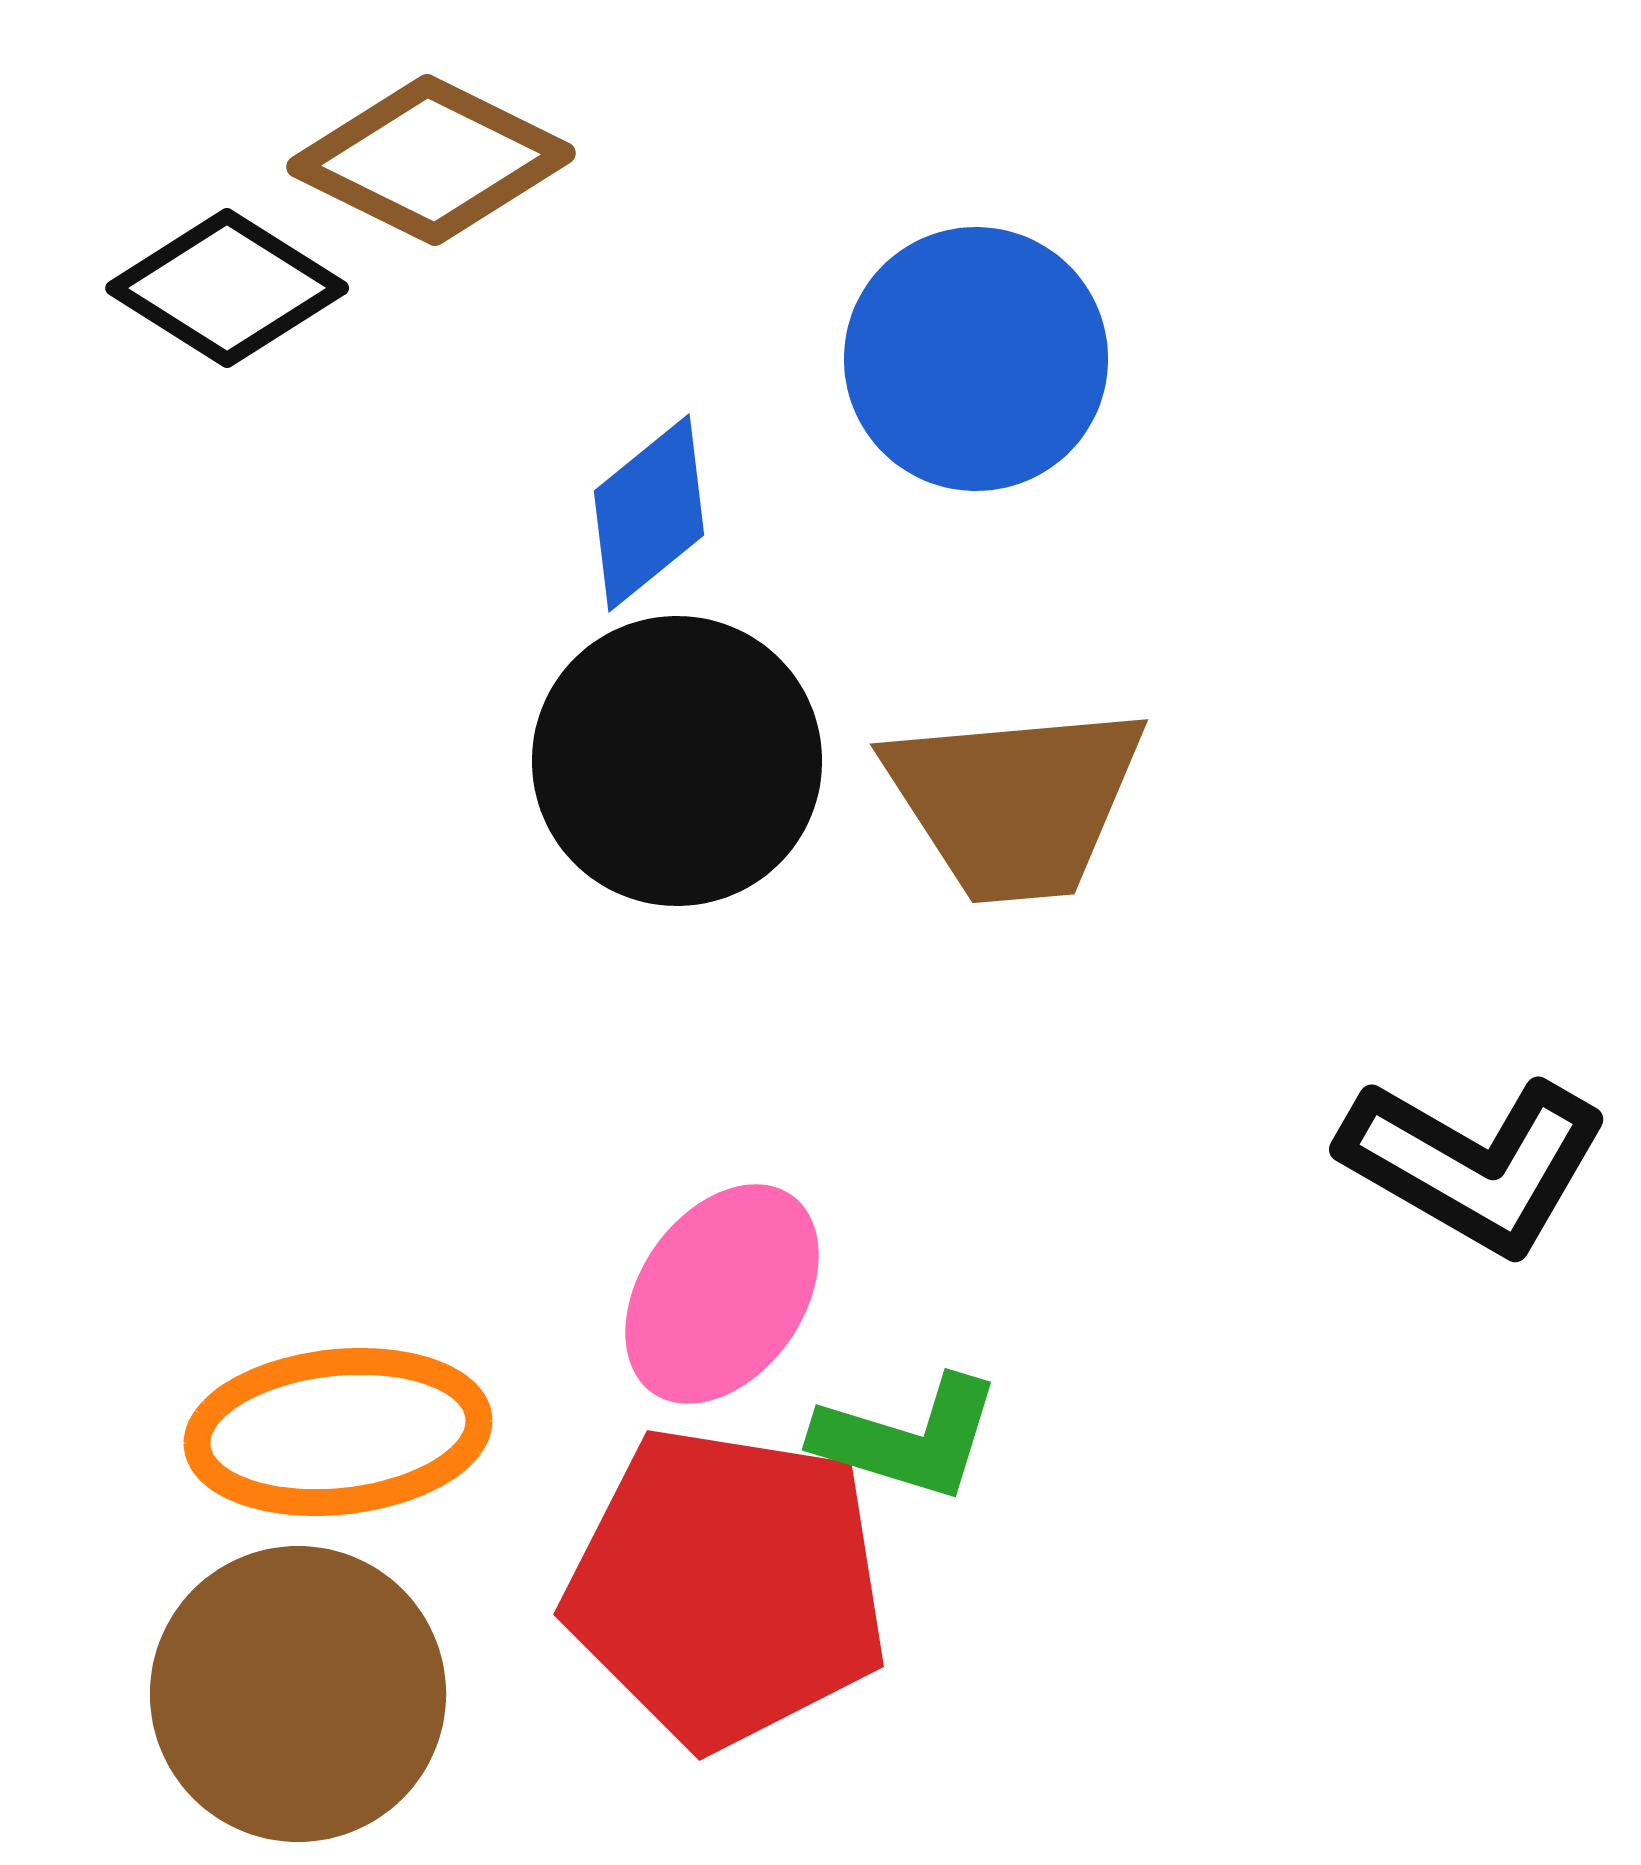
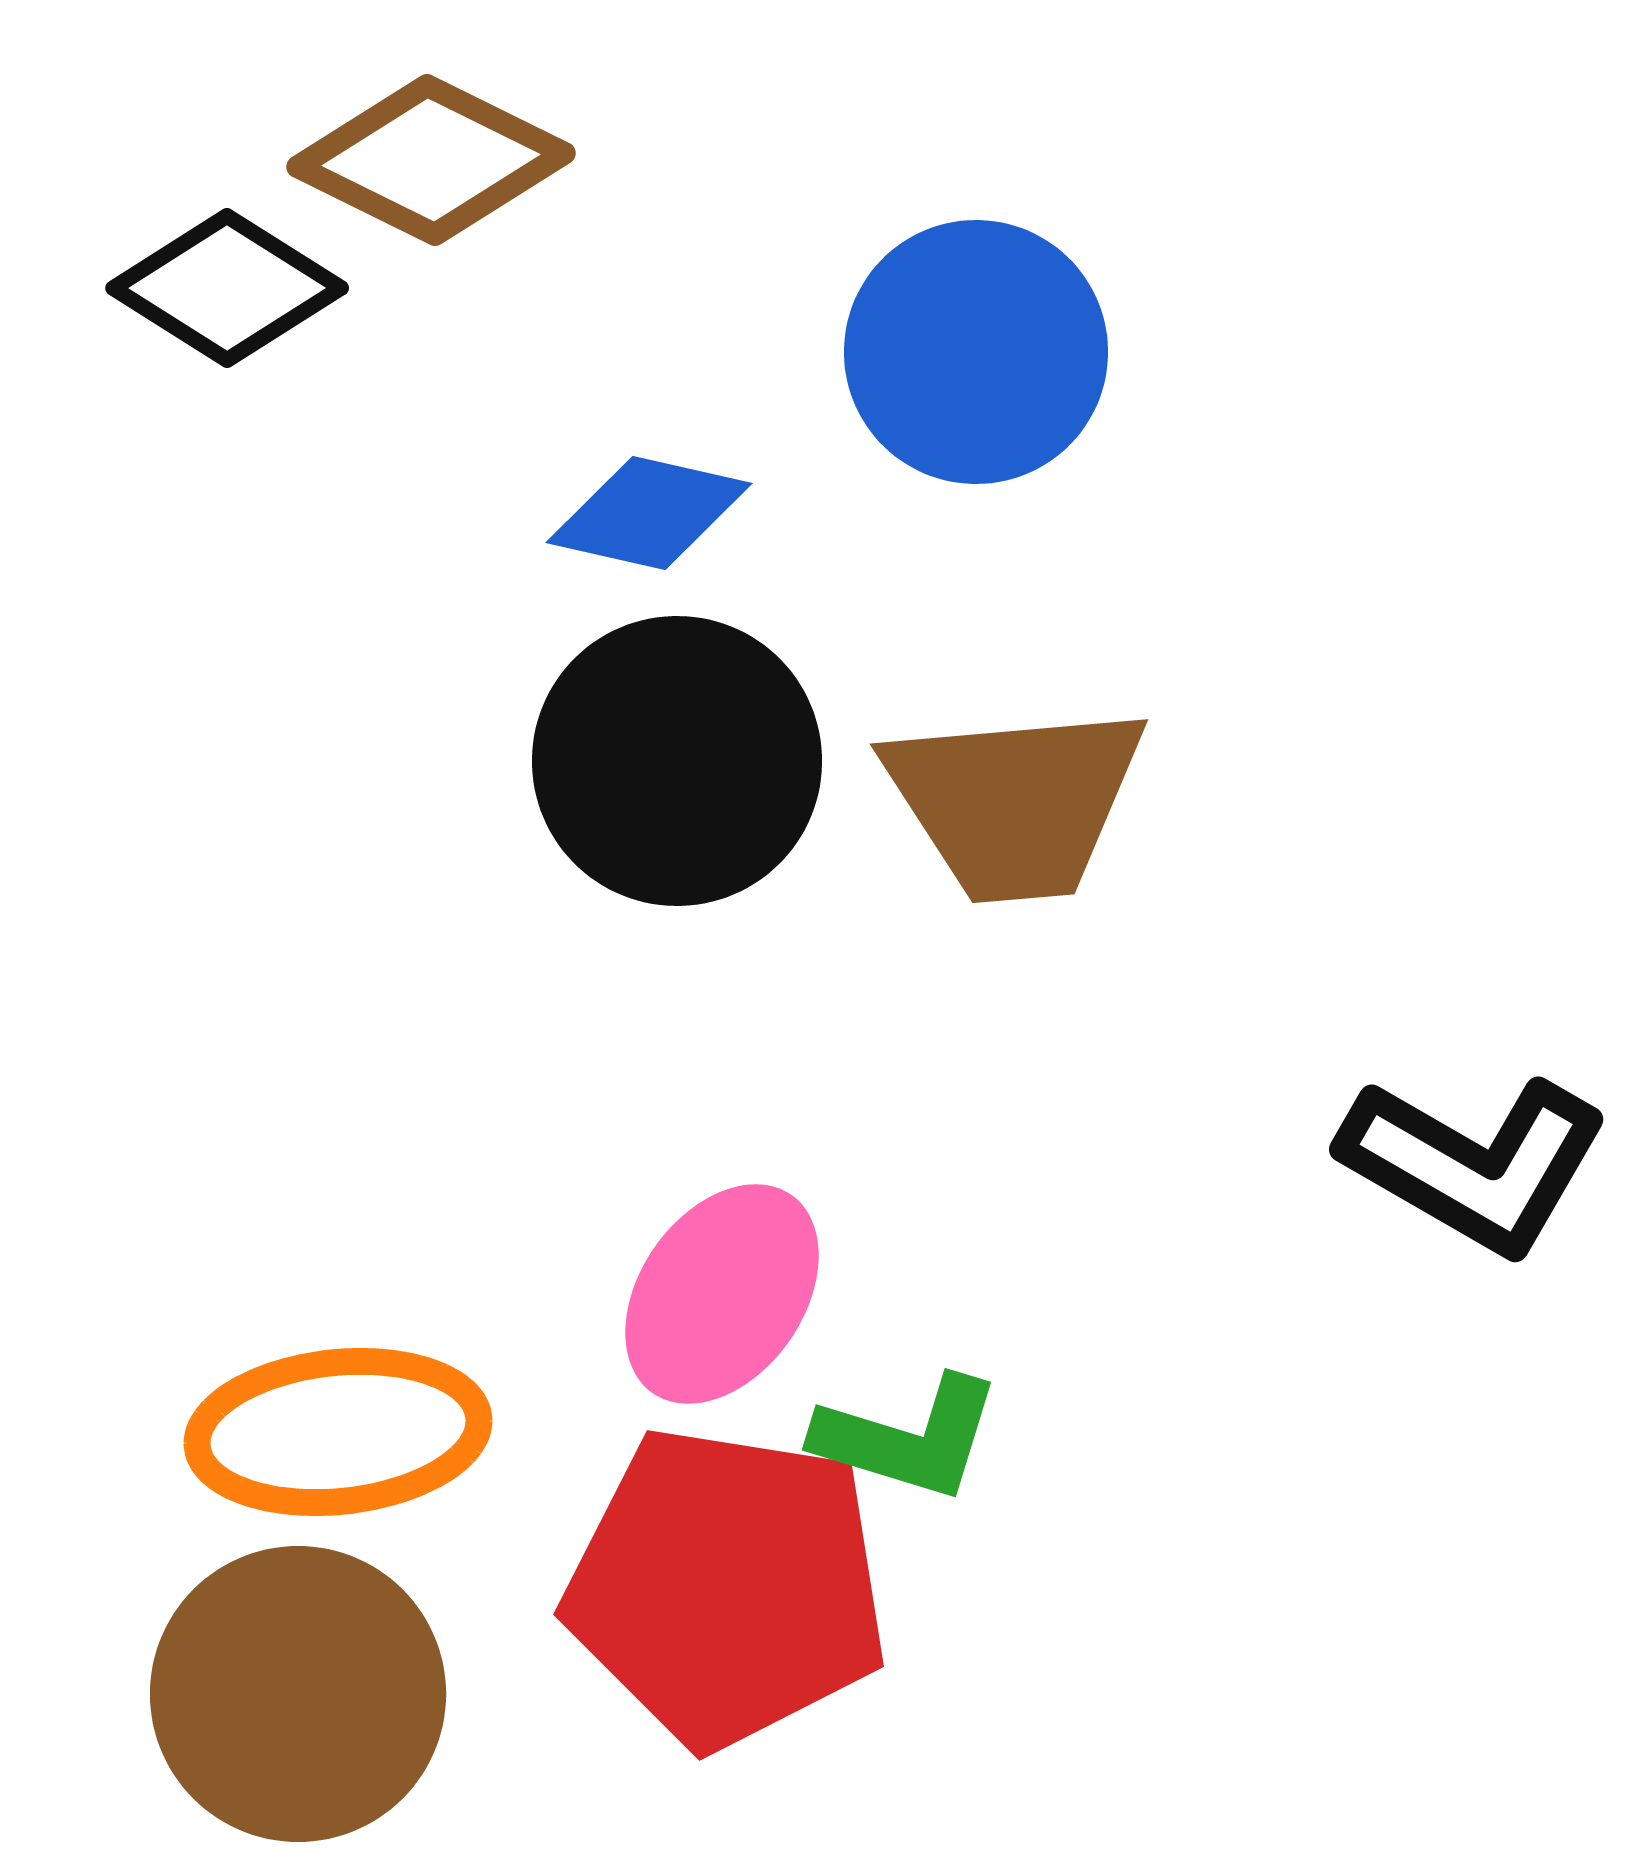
blue circle: moved 7 px up
blue diamond: rotated 52 degrees clockwise
